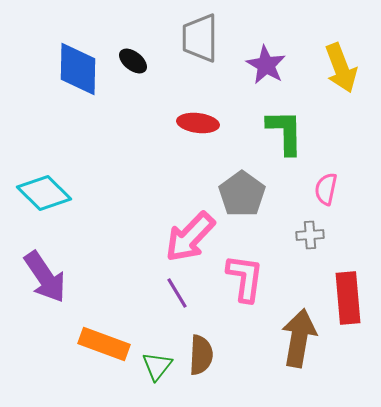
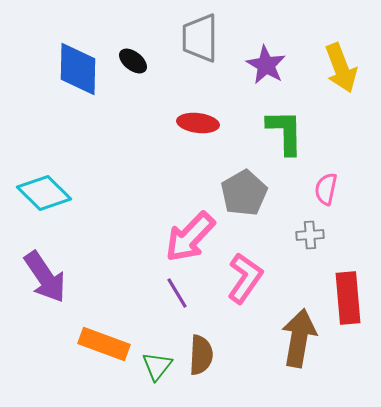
gray pentagon: moved 2 px right, 1 px up; rotated 6 degrees clockwise
pink L-shape: rotated 27 degrees clockwise
